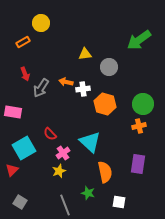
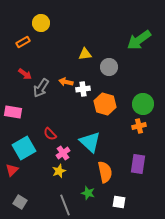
red arrow: rotated 32 degrees counterclockwise
